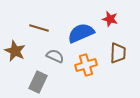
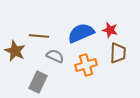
red star: moved 11 px down
brown line: moved 8 px down; rotated 12 degrees counterclockwise
